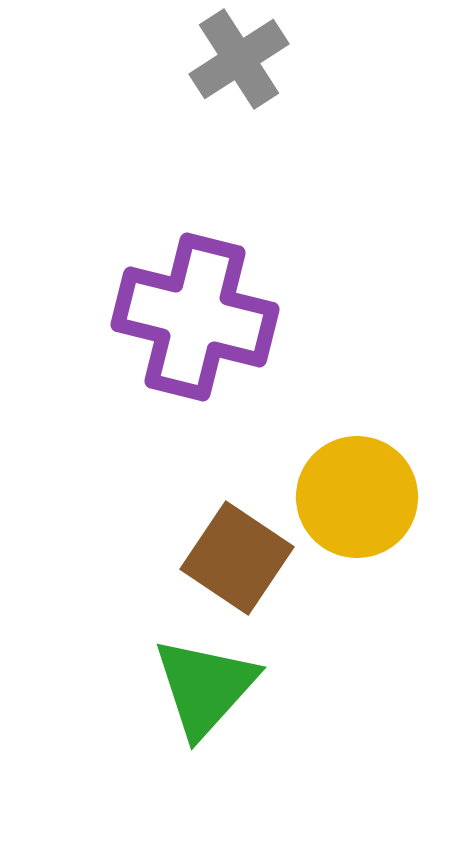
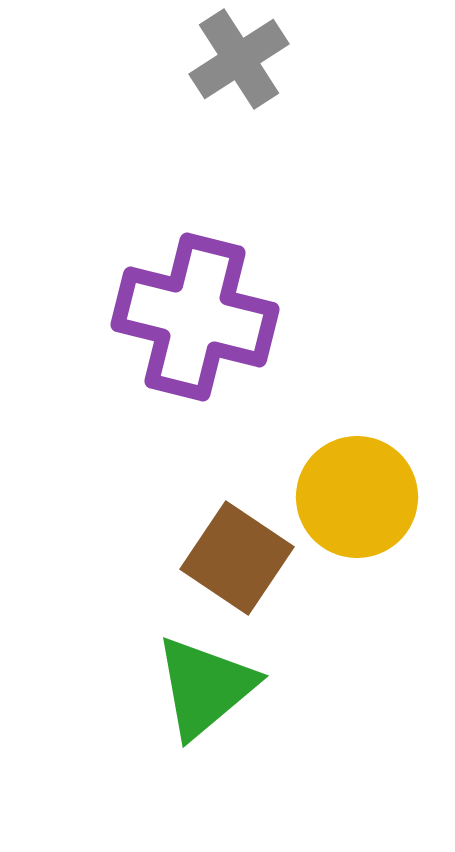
green triangle: rotated 8 degrees clockwise
